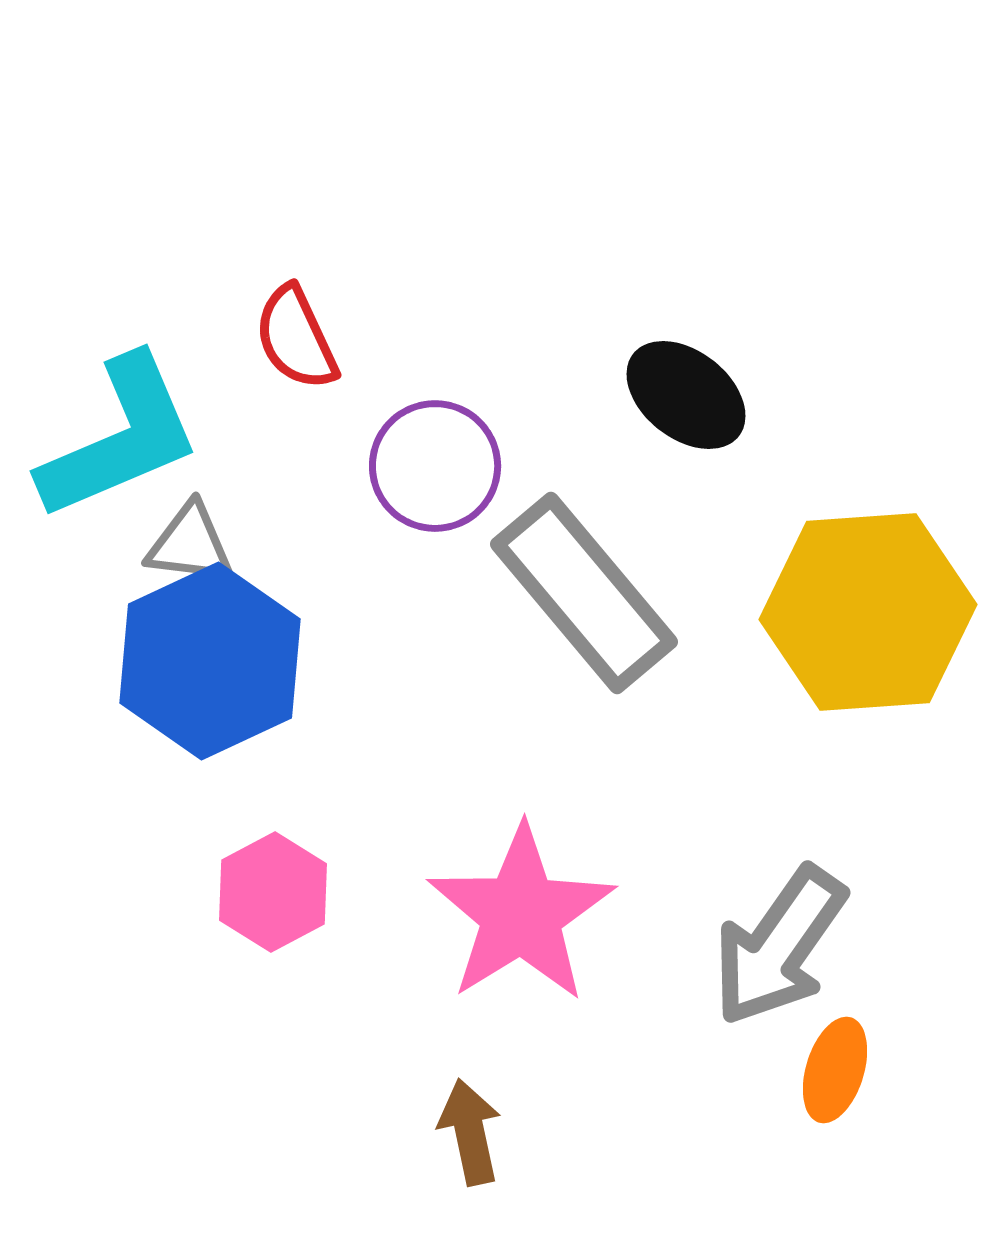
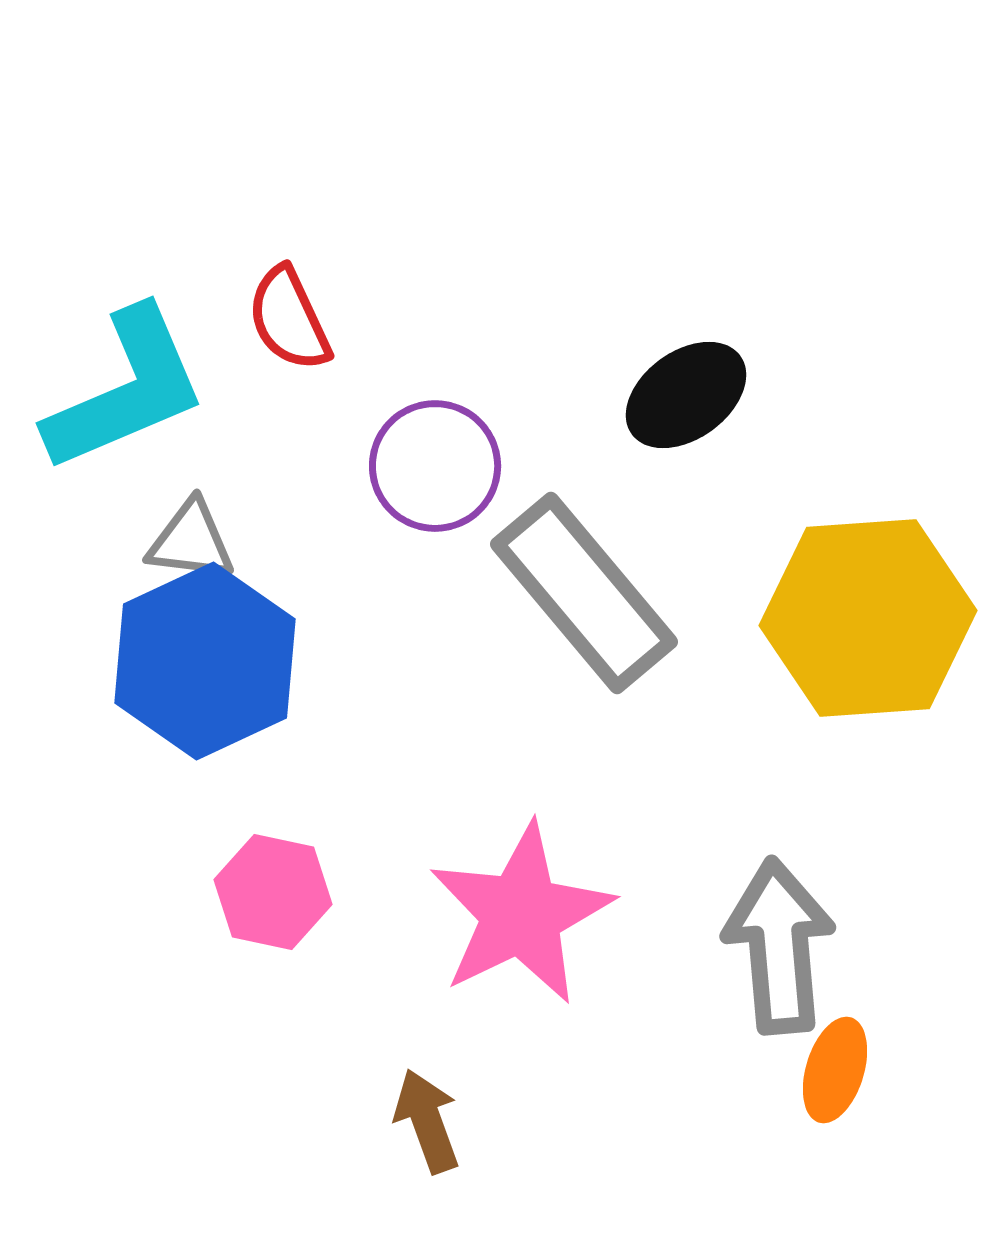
red semicircle: moved 7 px left, 19 px up
black ellipse: rotated 74 degrees counterclockwise
cyan L-shape: moved 6 px right, 48 px up
gray triangle: moved 1 px right, 3 px up
yellow hexagon: moved 6 px down
blue hexagon: moved 5 px left
pink hexagon: rotated 20 degrees counterclockwise
pink star: rotated 6 degrees clockwise
gray arrow: rotated 140 degrees clockwise
brown arrow: moved 43 px left, 11 px up; rotated 8 degrees counterclockwise
